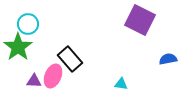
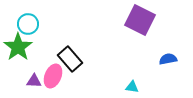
cyan triangle: moved 11 px right, 3 px down
